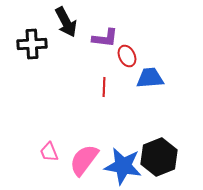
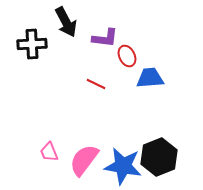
red line: moved 8 px left, 3 px up; rotated 66 degrees counterclockwise
